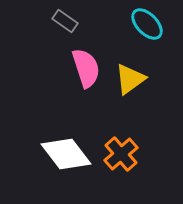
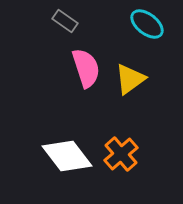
cyan ellipse: rotated 8 degrees counterclockwise
white diamond: moved 1 px right, 2 px down
